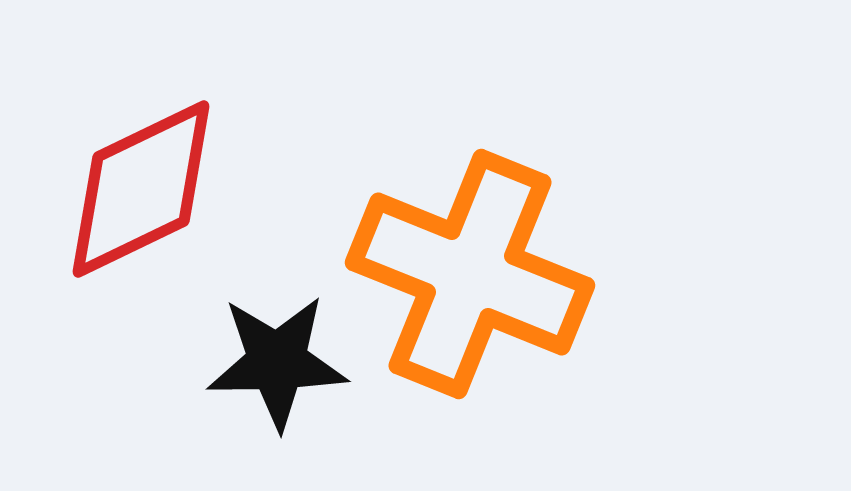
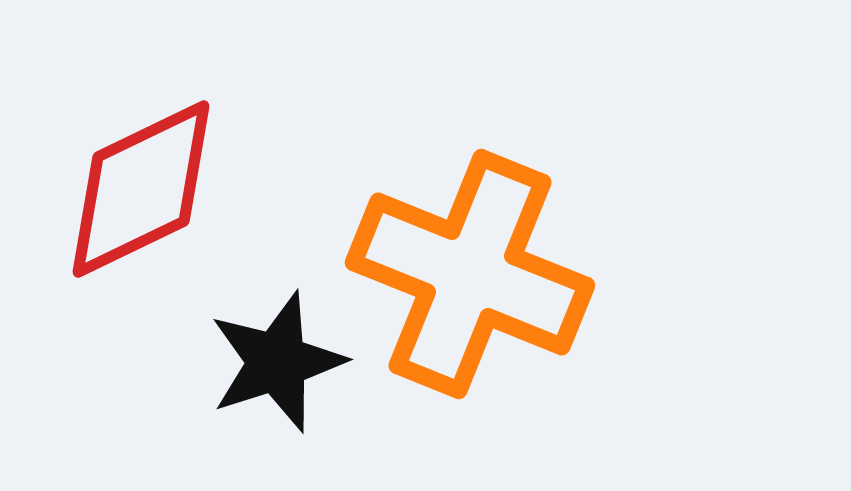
black star: rotated 17 degrees counterclockwise
